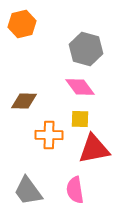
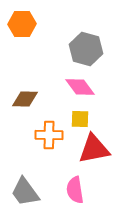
orange hexagon: rotated 12 degrees clockwise
brown diamond: moved 1 px right, 2 px up
gray trapezoid: moved 3 px left, 1 px down
